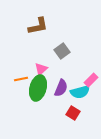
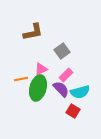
brown L-shape: moved 5 px left, 6 px down
pink triangle: rotated 16 degrees clockwise
pink rectangle: moved 25 px left, 5 px up
purple semicircle: moved 1 px down; rotated 66 degrees counterclockwise
red square: moved 2 px up
